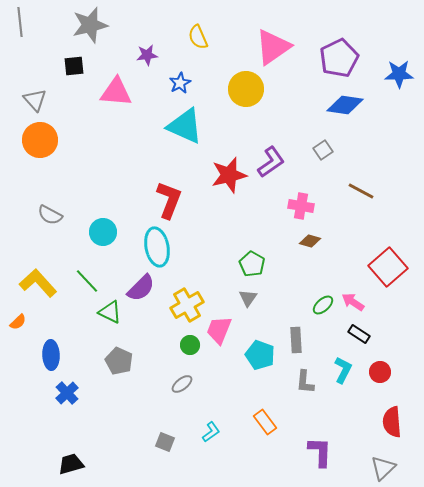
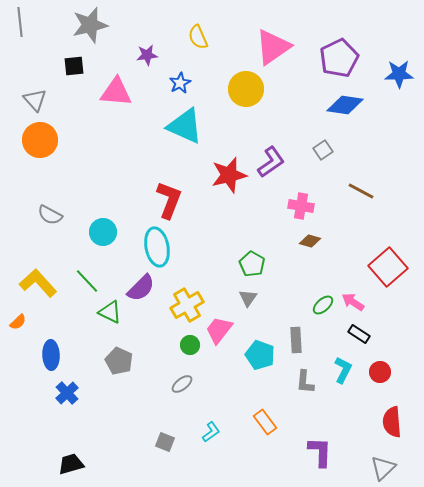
pink trapezoid at (219, 330): rotated 16 degrees clockwise
